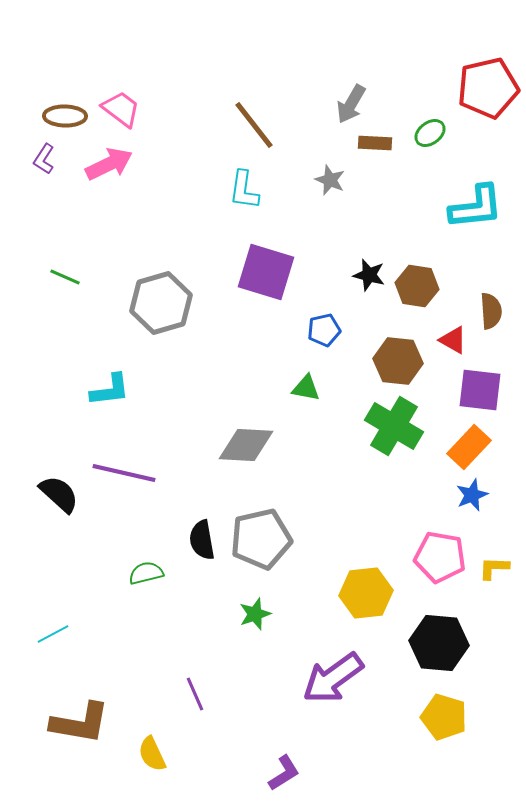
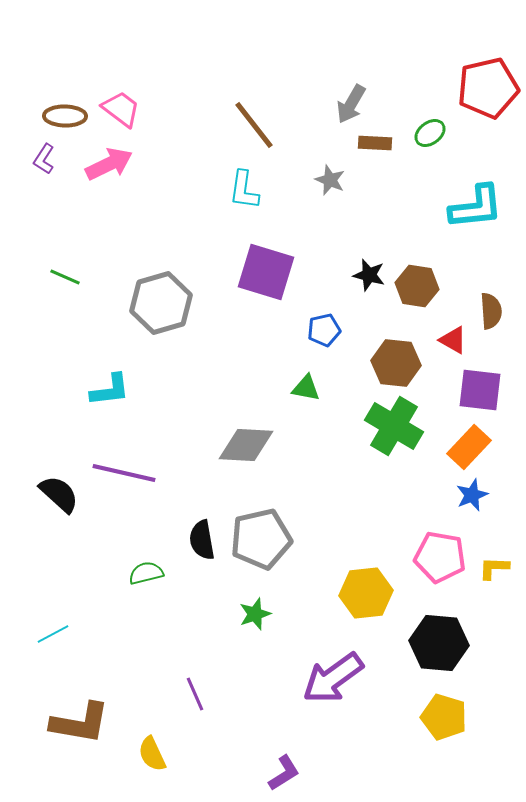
brown hexagon at (398, 361): moved 2 px left, 2 px down
